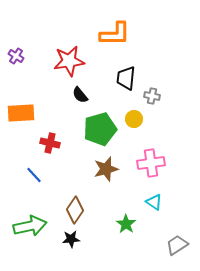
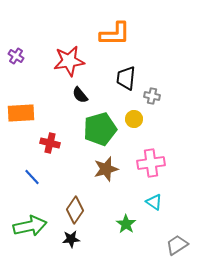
blue line: moved 2 px left, 2 px down
